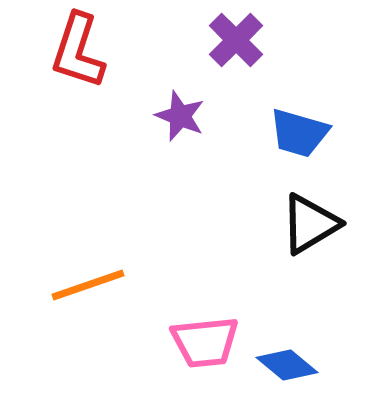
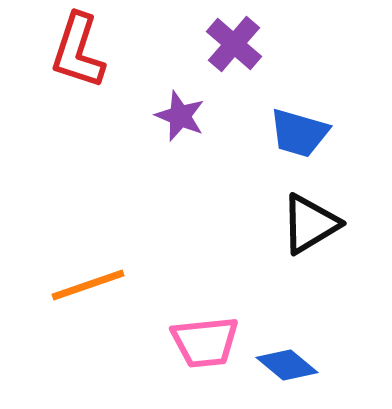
purple cross: moved 2 px left, 4 px down; rotated 4 degrees counterclockwise
